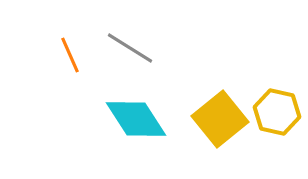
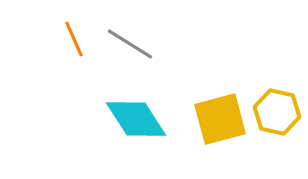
gray line: moved 4 px up
orange line: moved 4 px right, 16 px up
yellow square: rotated 24 degrees clockwise
